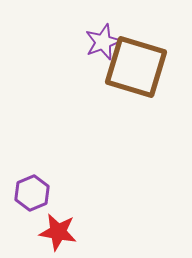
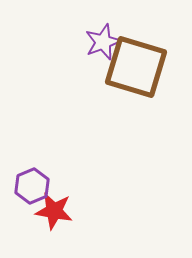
purple hexagon: moved 7 px up
red star: moved 4 px left, 21 px up
